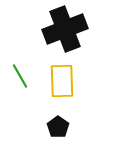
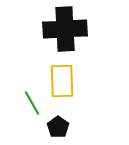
black cross: rotated 18 degrees clockwise
green line: moved 12 px right, 27 px down
